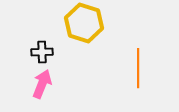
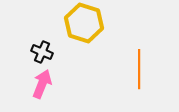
black cross: rotated 25 degrees clockwise
orange line: moved 1 px right, 1 px down
